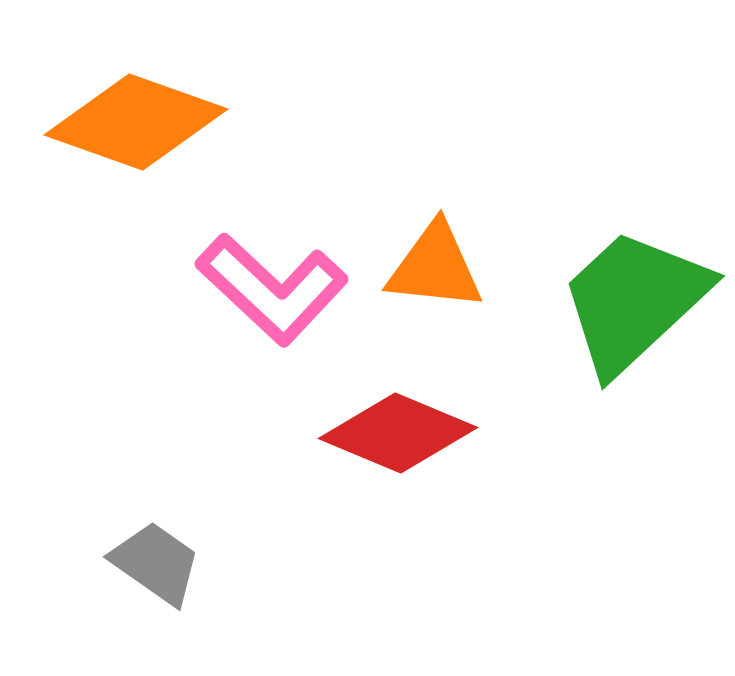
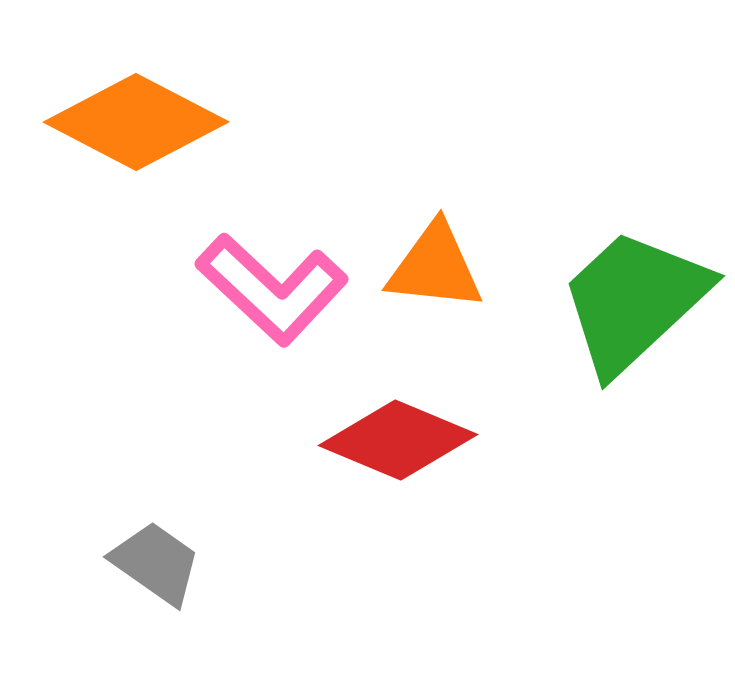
orange diamond: rotated 8 degrees clockwise
red diamond: moved 7 px down
